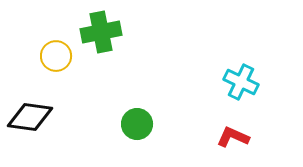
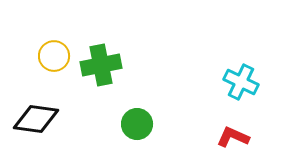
green cross: moved 33 px down
yellow circle: moved 2 px left
black diamond: moved 6 px right, 2 px down
